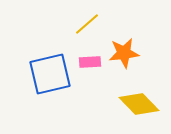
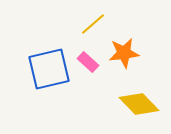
yellow line: moved 6 px right
pink rectangle: moved 2 px left; rotated 45 degrees clockwise
blue square: moved 1 px left, 5 px up
